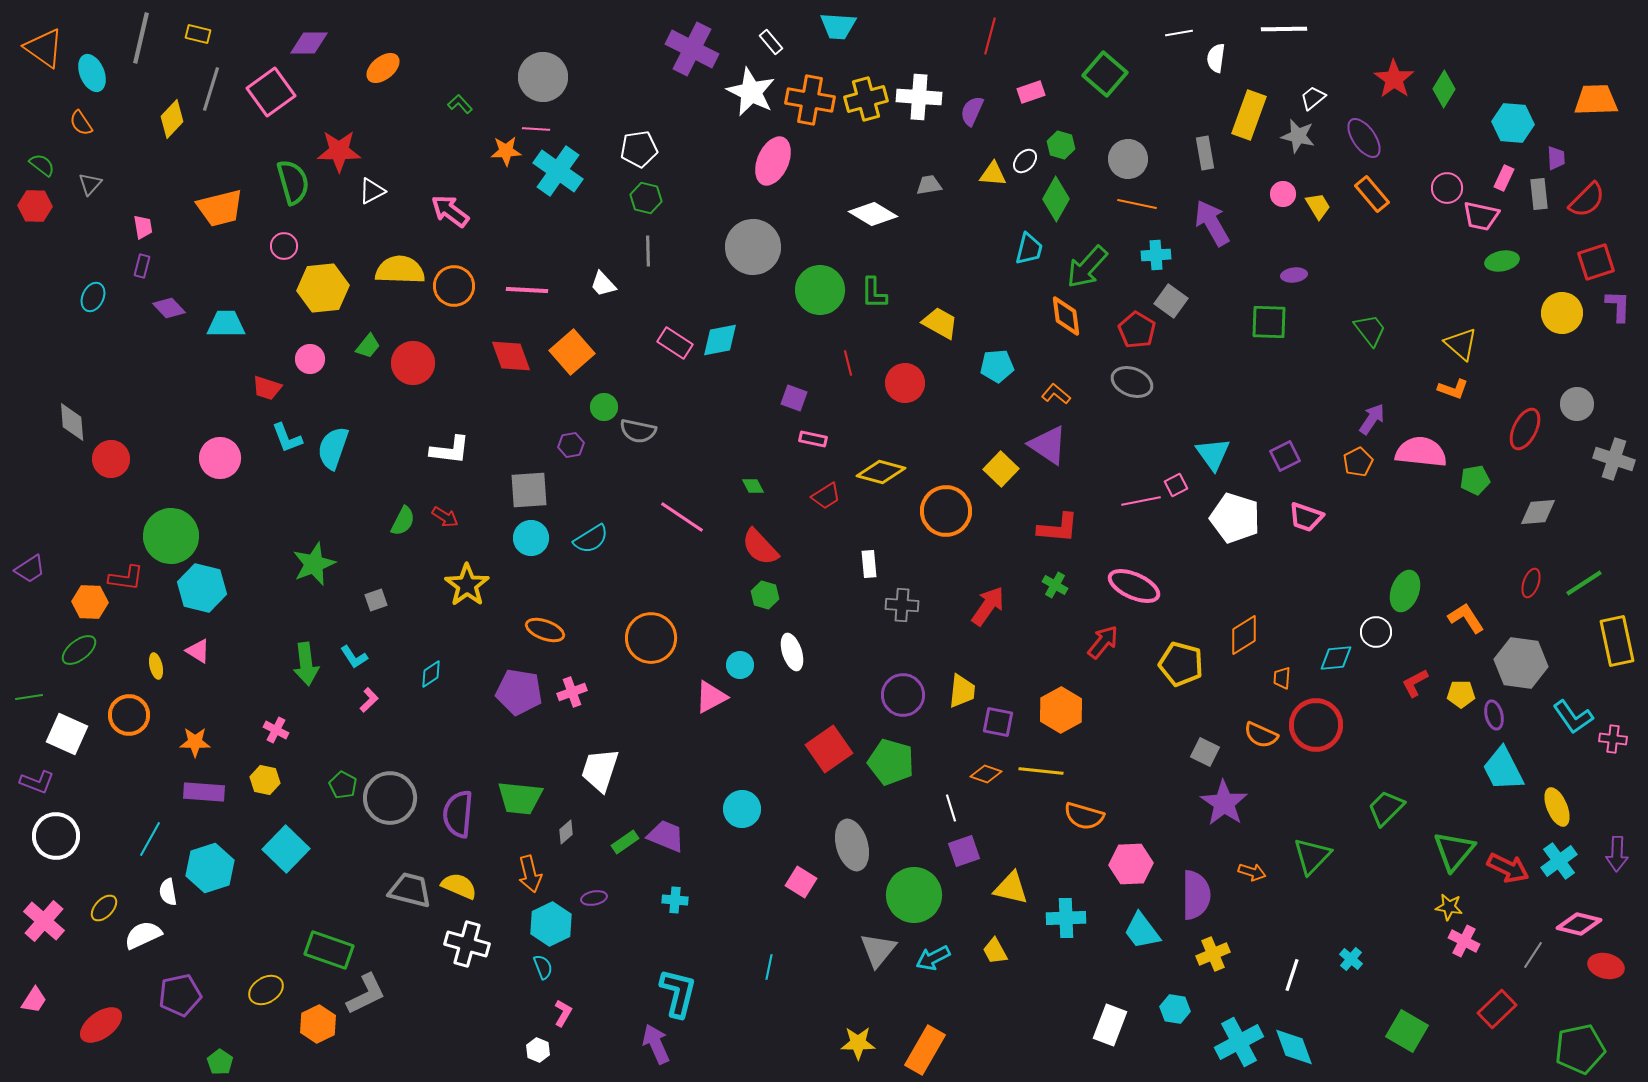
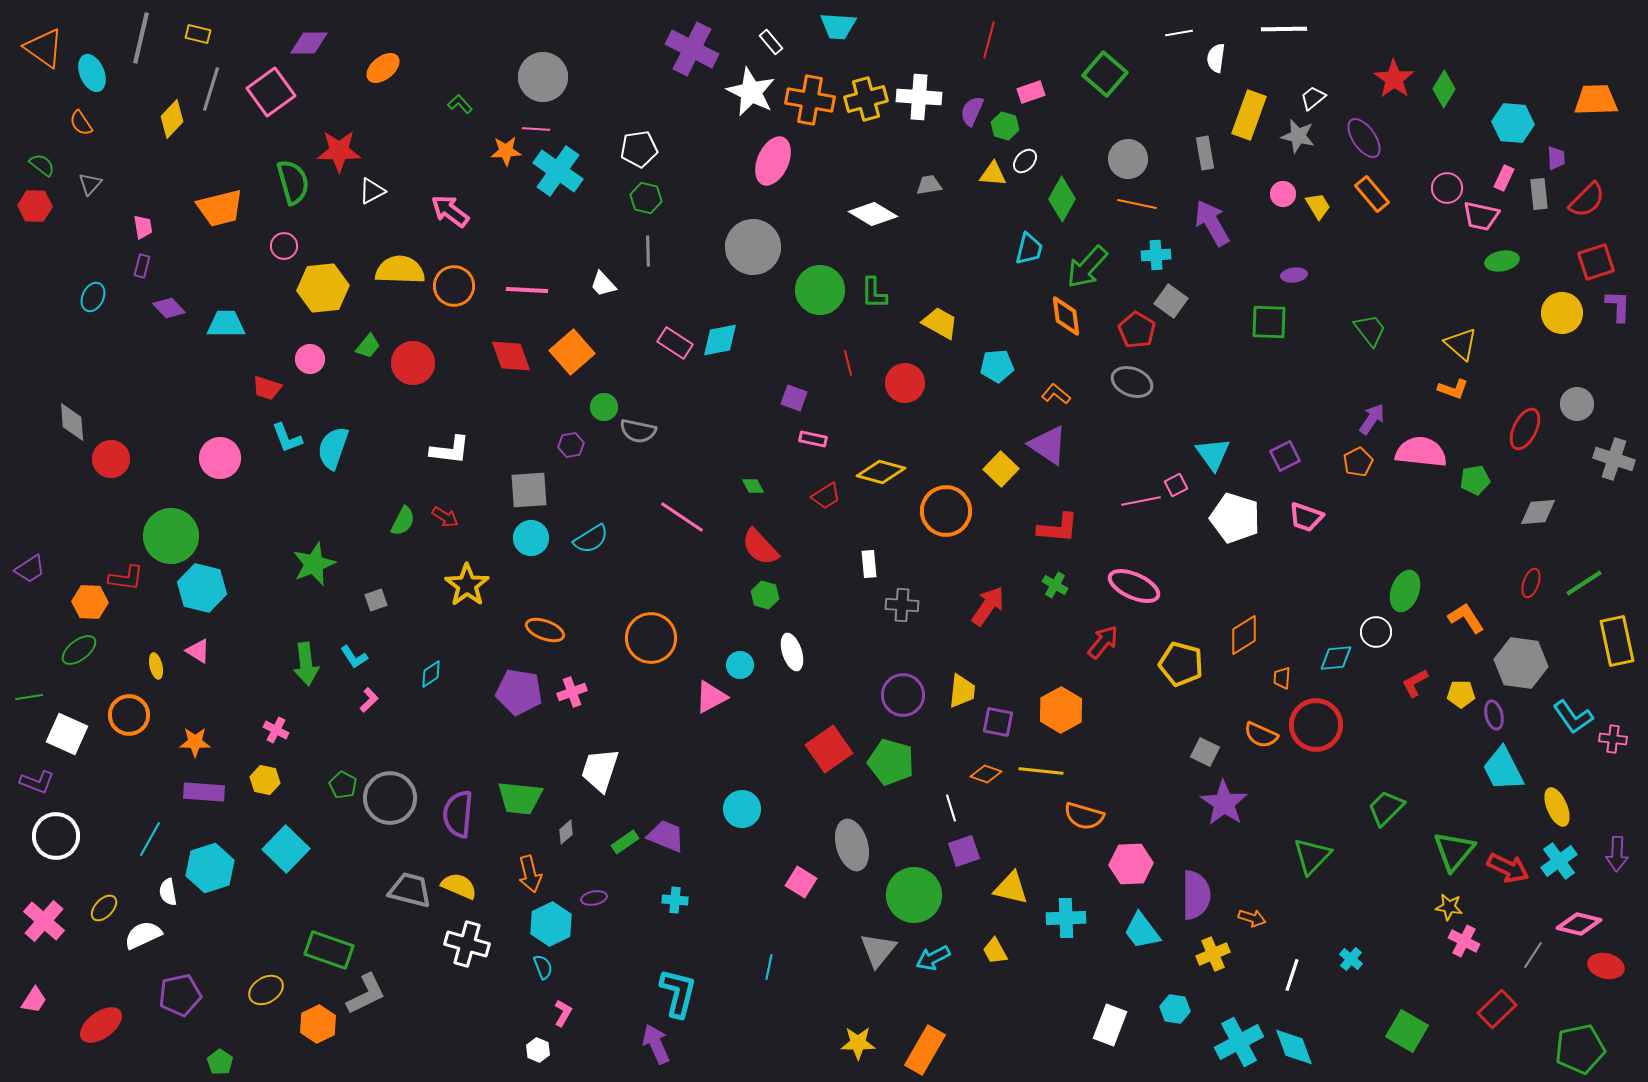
red line at (990, 36): moved 1 px left, 4 px down
green hexagon at (1061, 145): moved 56 px left, 19 px up
green diamond at (1056, 199): moved 6 px right
orange arrow at (1252, 872): moved 46 px down
